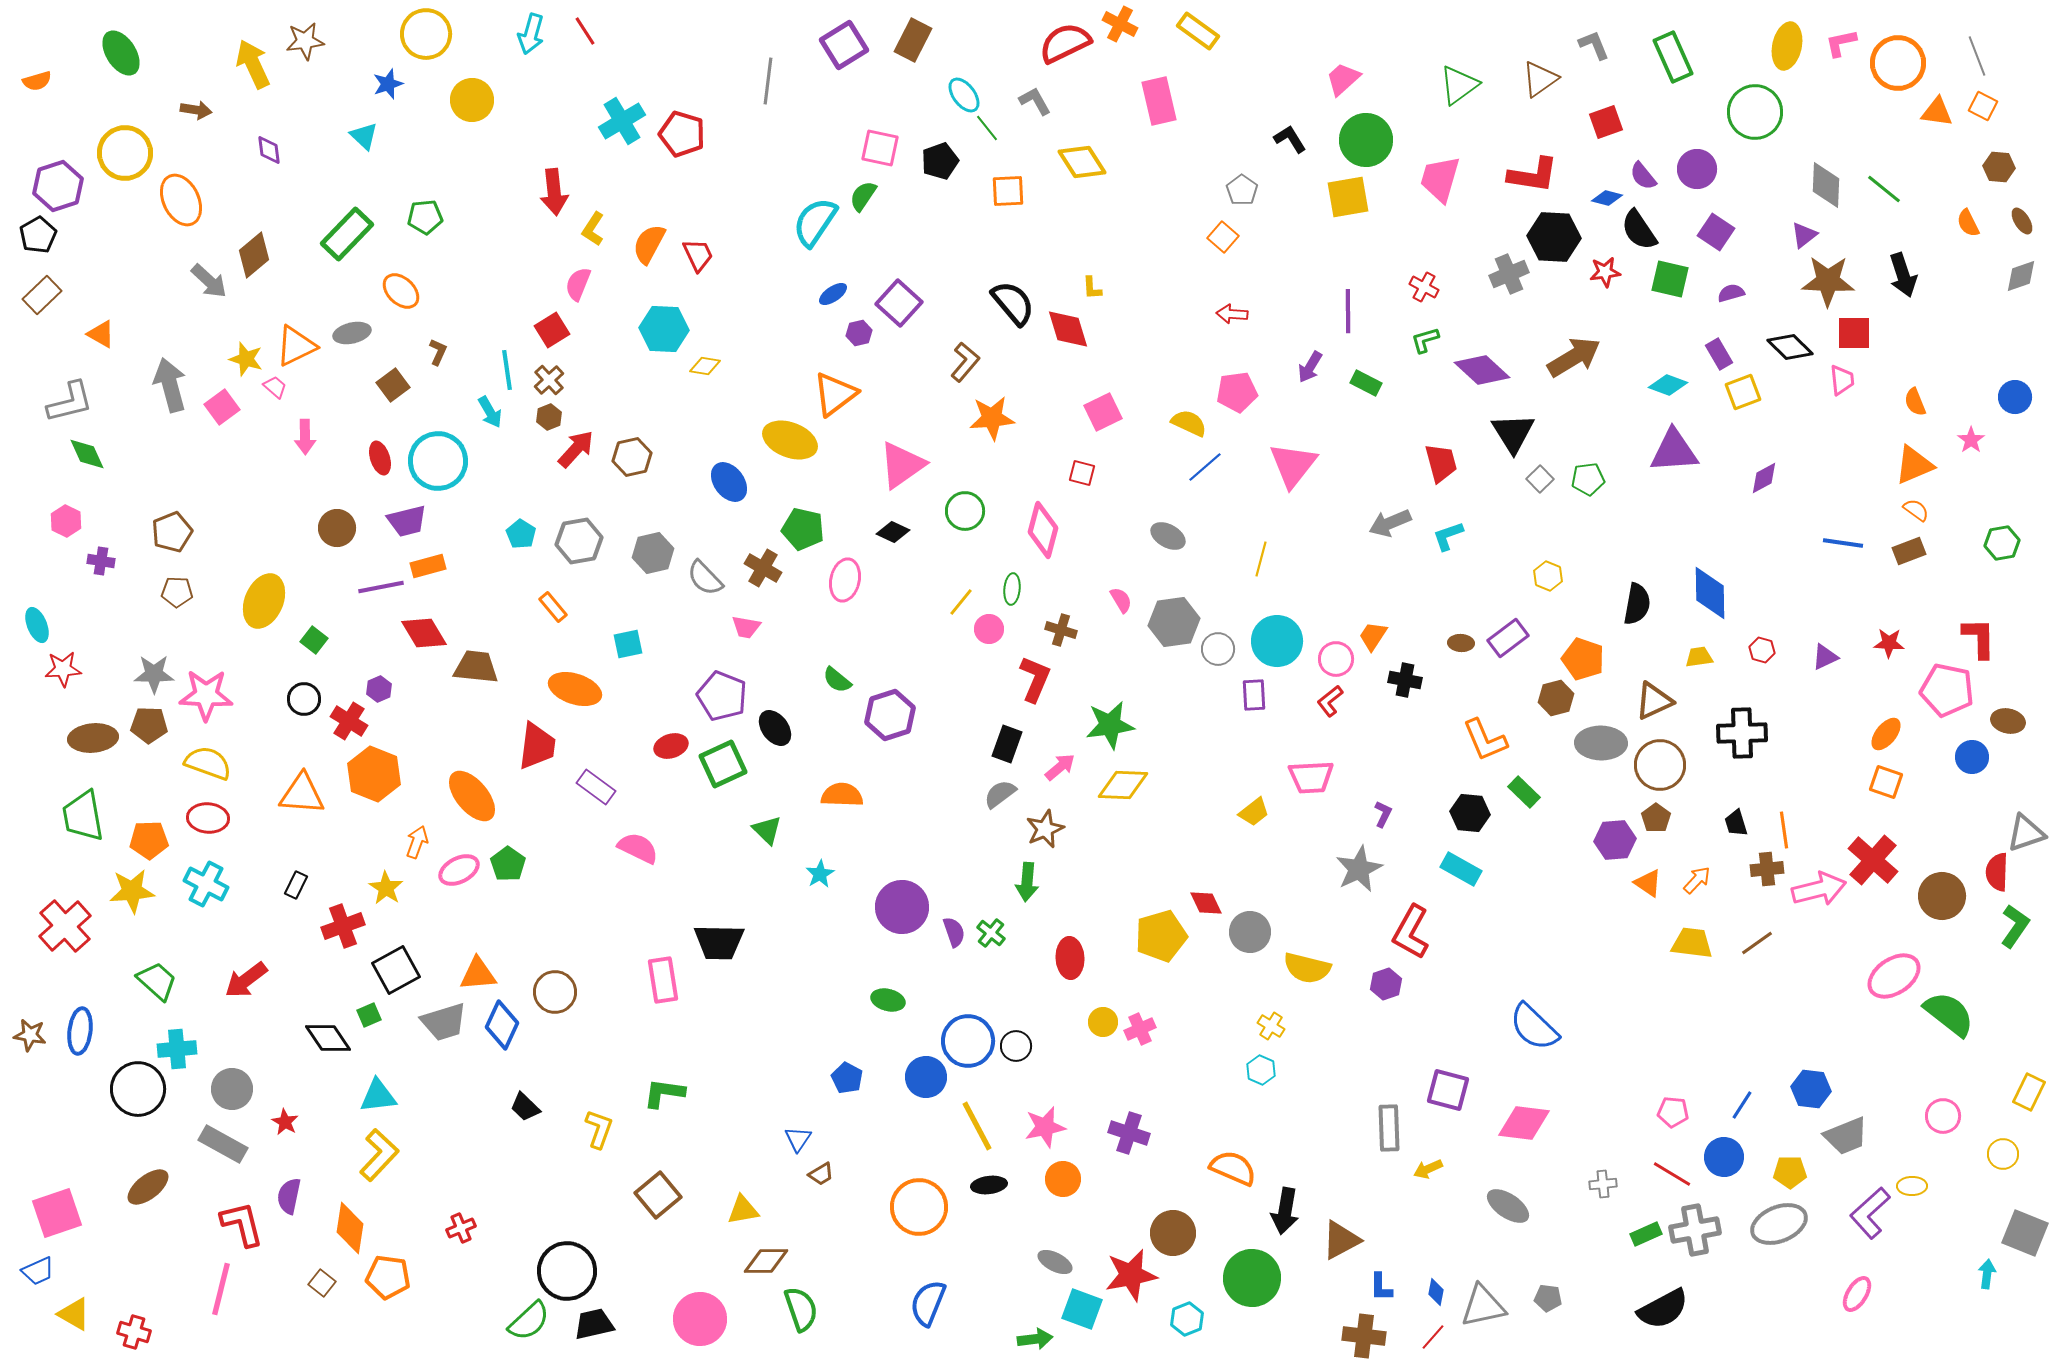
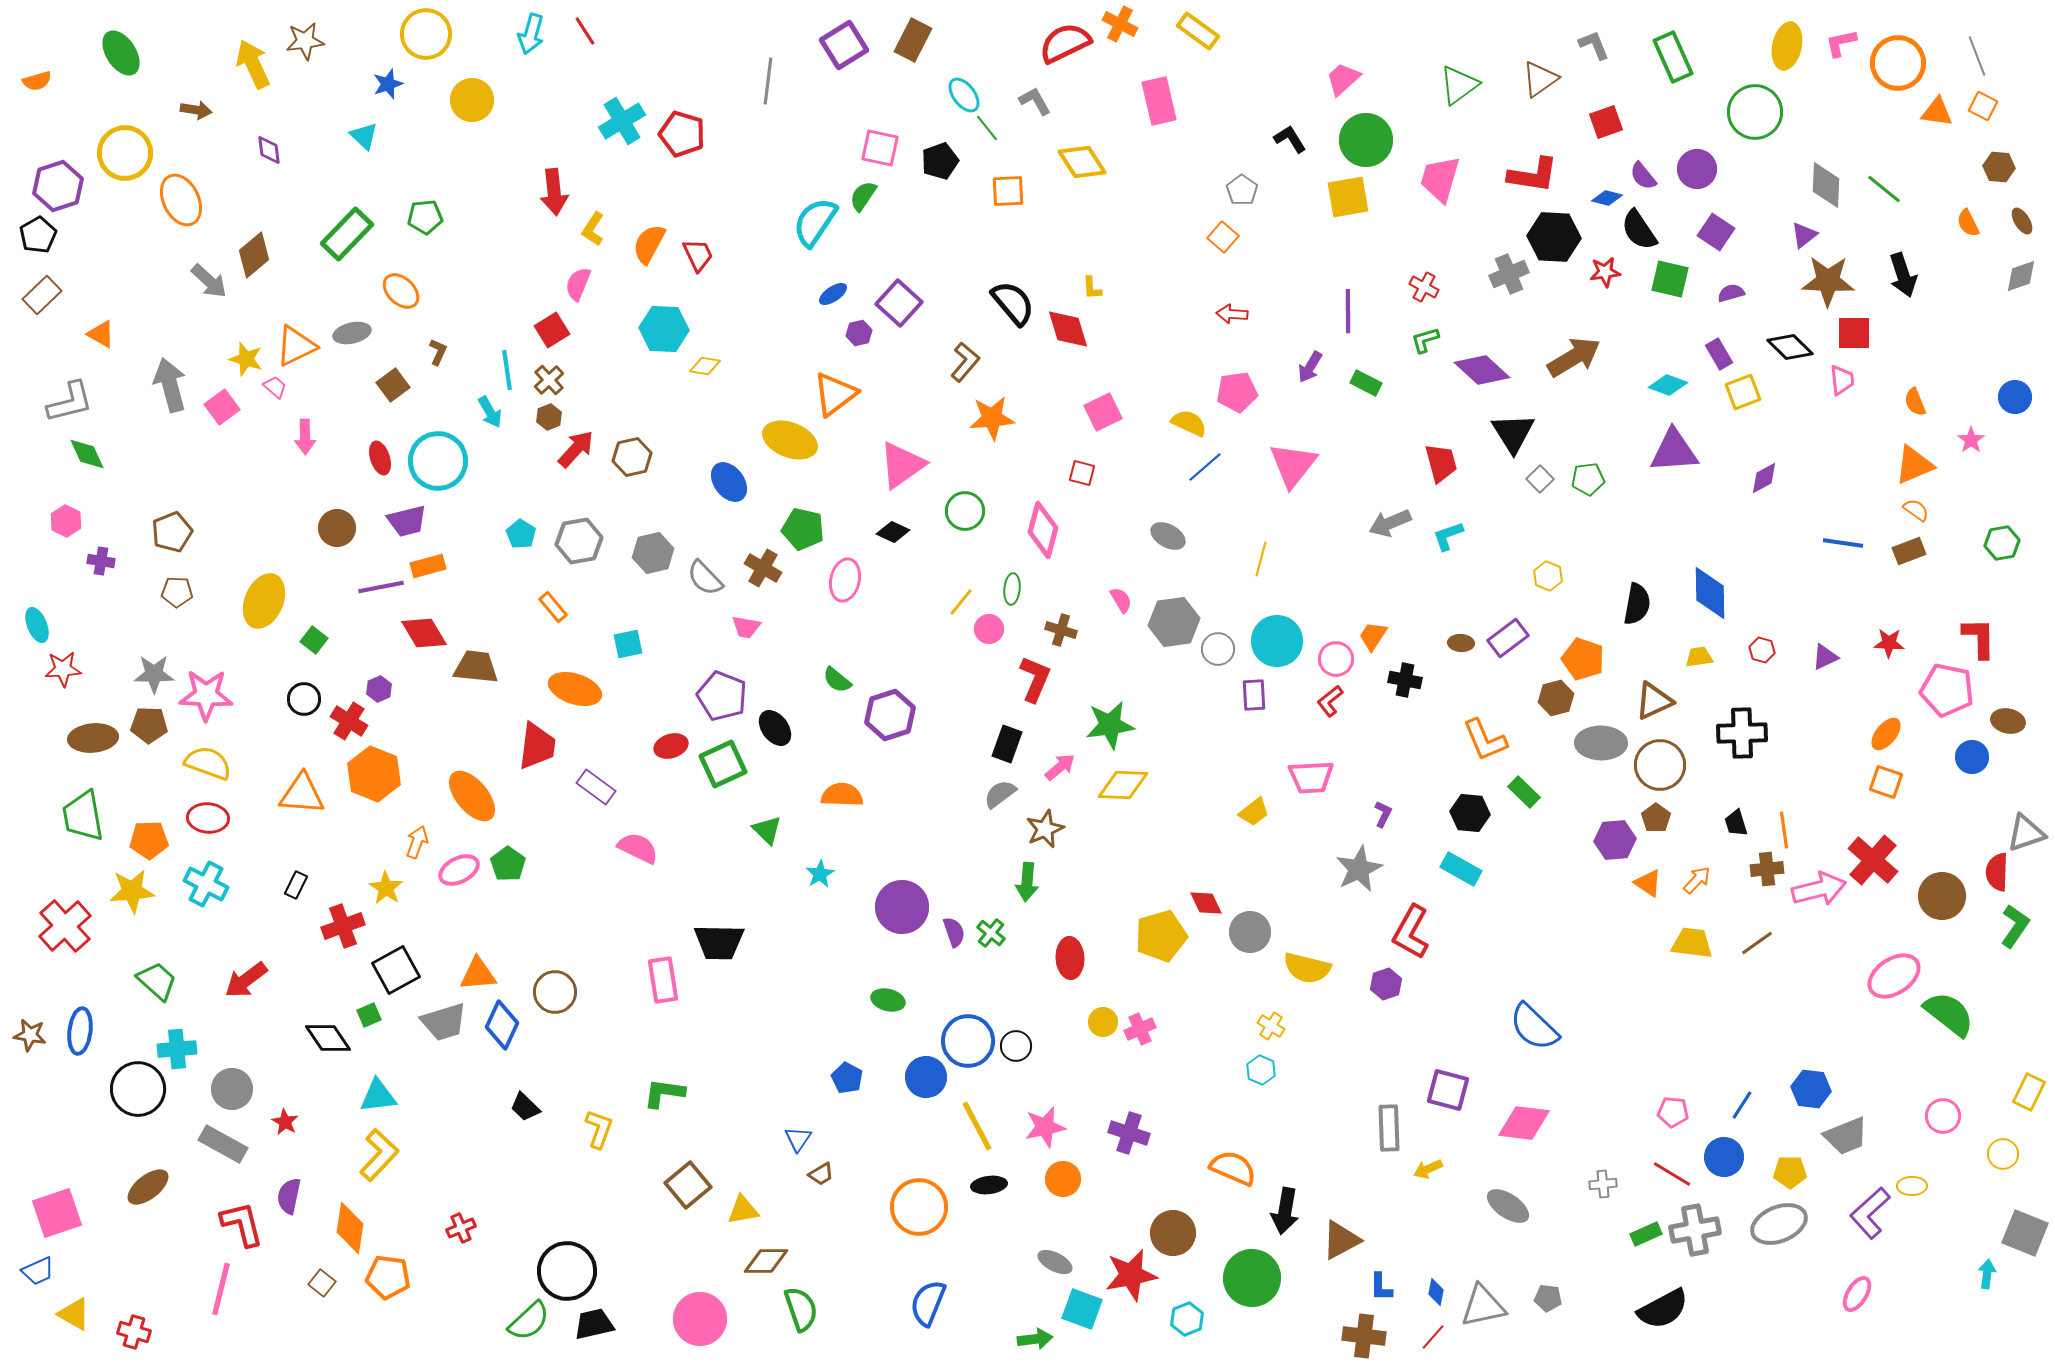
brown square at (658, 1195): moved 30 px right, 10 px up
